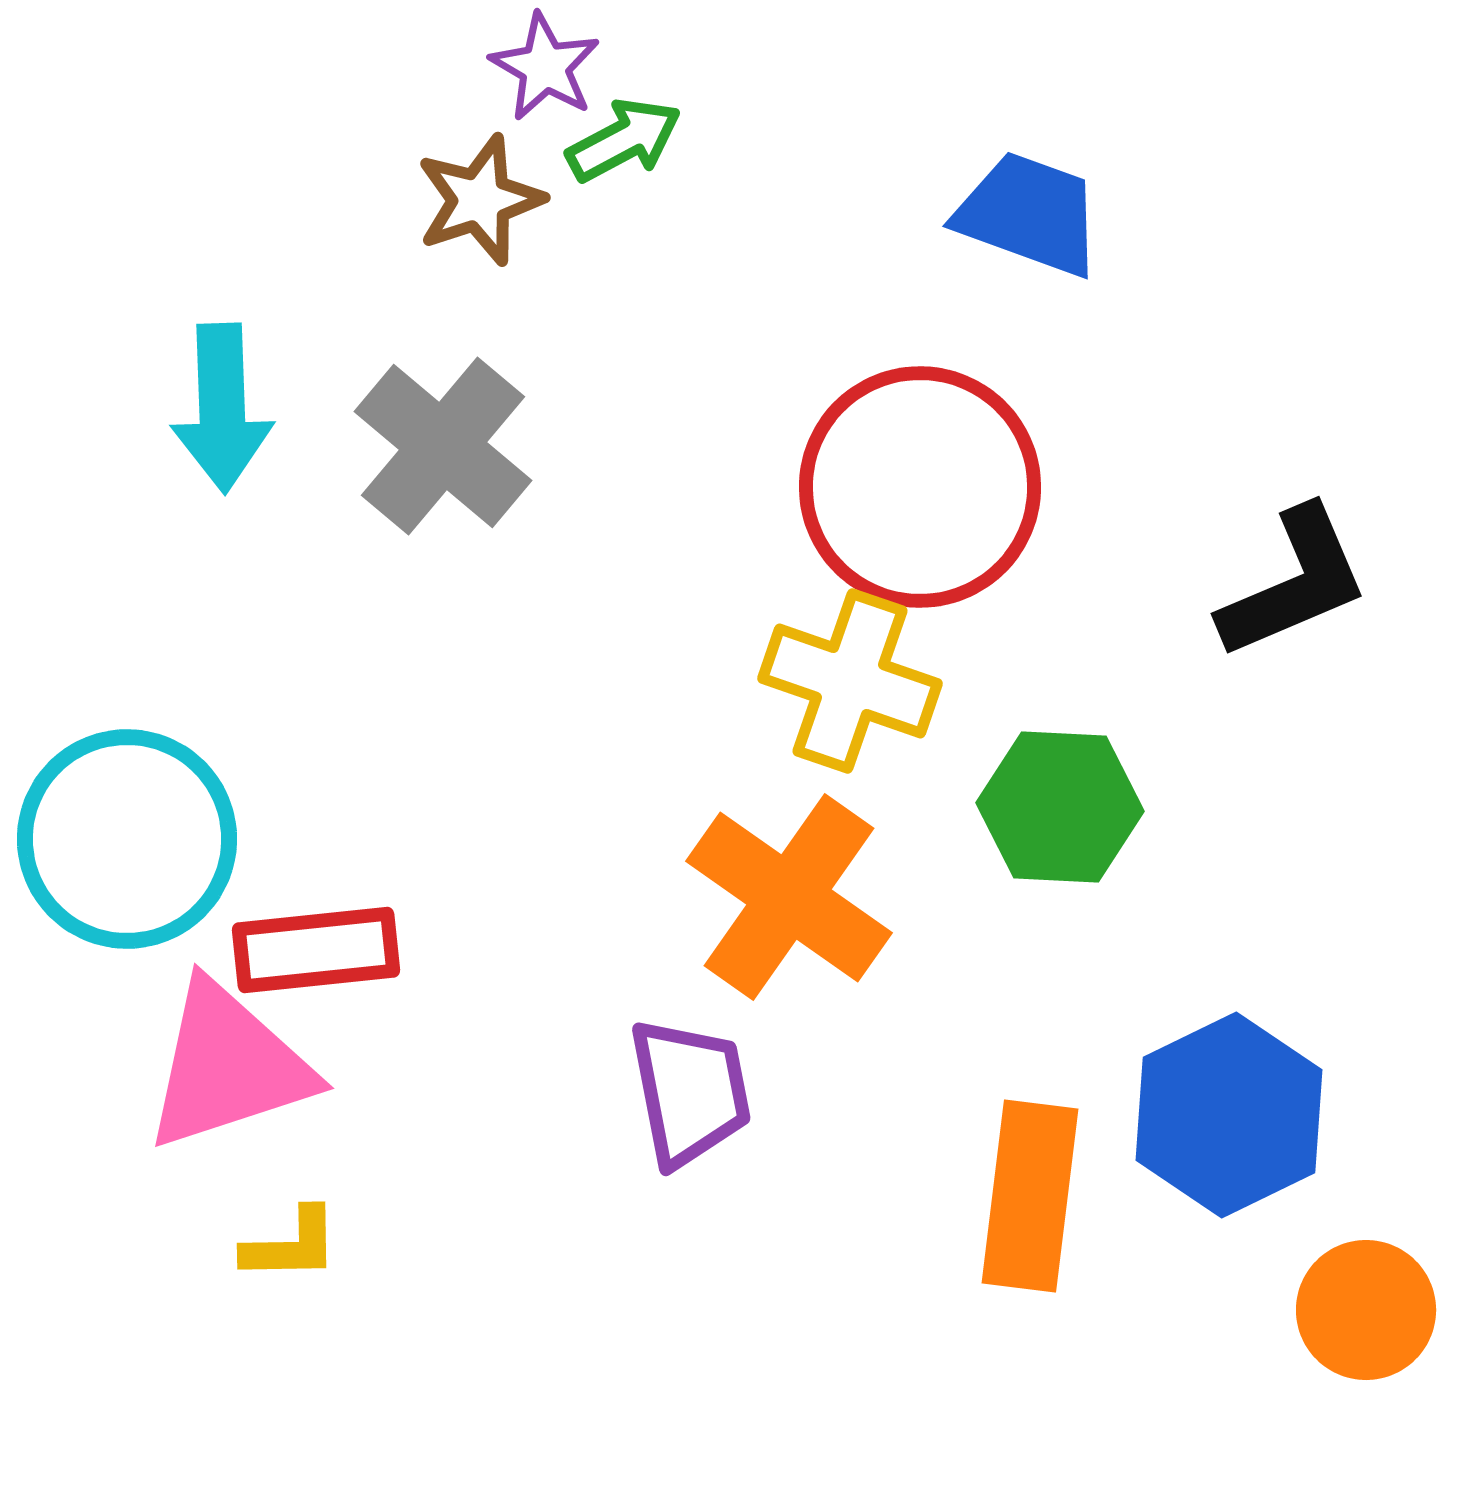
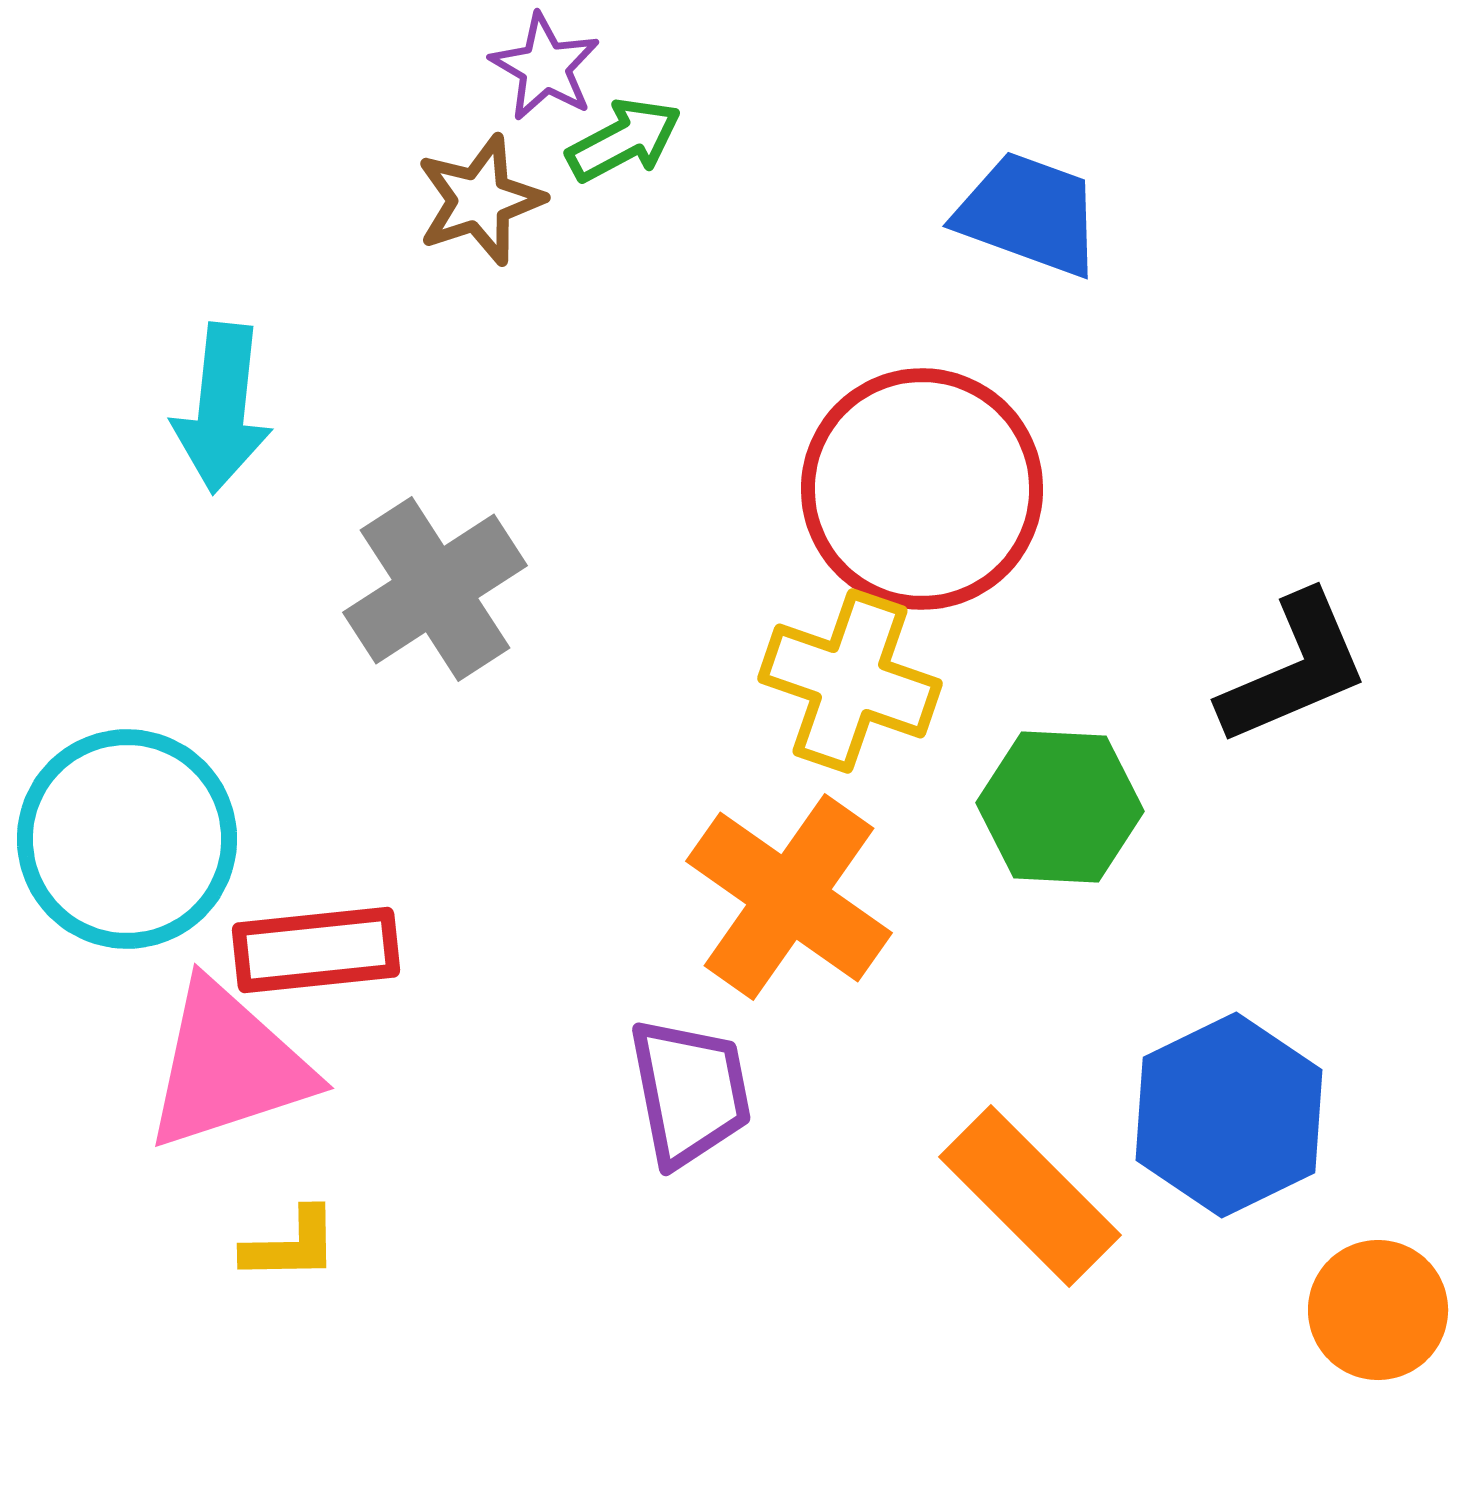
cyan arrow: rotated 8 degrees clockwise
gray cross: moved 8 px left, 143 px down; rotated 17 degrees clockwise
red circle: moved 2 px right, 2 px down
black L-shape: moved 86 px down
orange rectangle: rotated 52 degrees counterclockwise
orange circle: moved 12 px right
